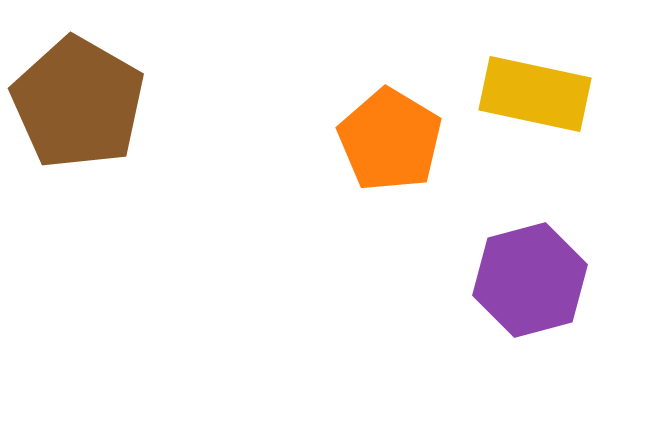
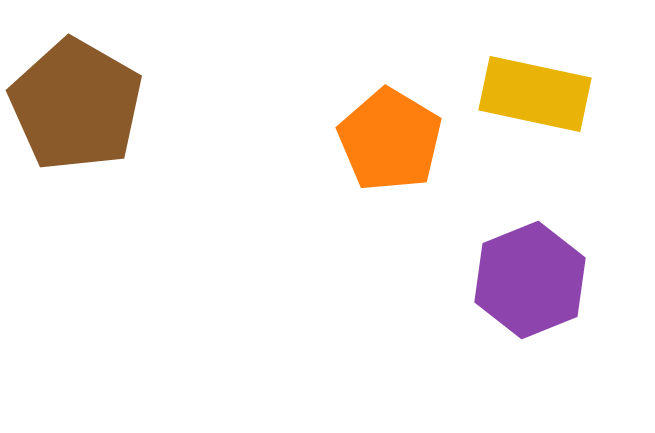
brown pentagon: moved 2 px left, 2 px down
purple hexagon: rotated 7 degrees counterclockwise
